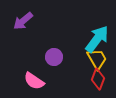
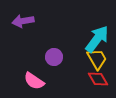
purple arrow: rotated 30 degrees clockwise
red diamond: rotated 50 degrees counterclockwise
